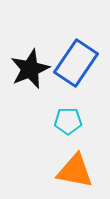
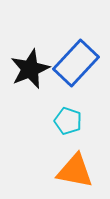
blue rectangle: rotated 9 degrees clockwise
cyan pentagon: rotated 20 degrees clockwise
